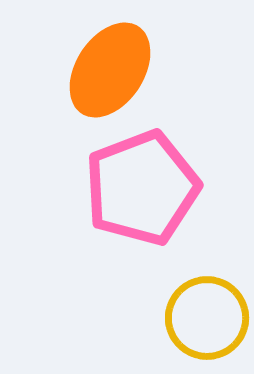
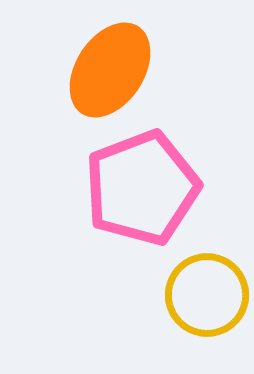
yellow circle: moved 23 px up
